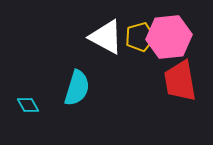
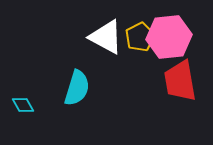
yellow pentagon: rotated 12 degrees counterclockwise
cyan diamond: moved 5 px left
